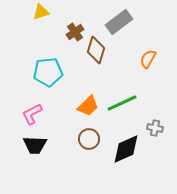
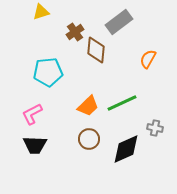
brown diamond: rotated 12 degrees counterclockwise
